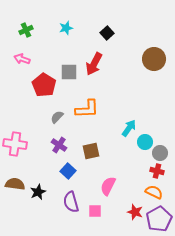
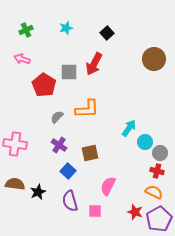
brown square: moved 1 px left, 2 px down
purple semicircle: moved 1 px left, 1 px up
